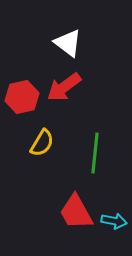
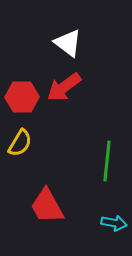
red hexagon: rotated 12 degrees clockwise
yellow semicircle: moved 22 px left
green line: moved 12 px right, 8 px down
red trapezoid: moved 29 px left, 6 px up
cyan arrow: moved 2 px down
